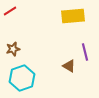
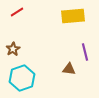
red line: moved 7 px right, 1 px down
brown star: rotated 16 degrees counterclockwise
brown triangle: moved 3 px down; rotated 24 degrees counterclockwise
